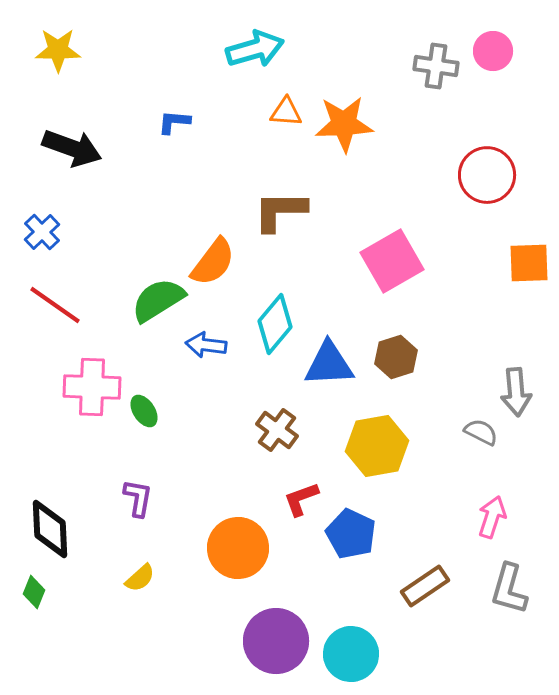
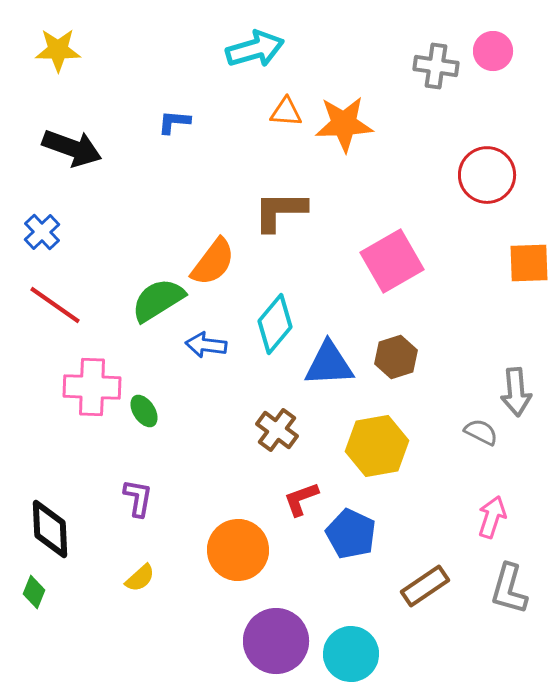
orange circle: moved 2 px down
